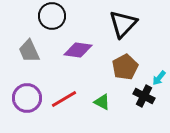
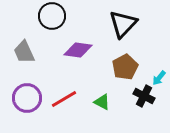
gray trapezoid: moved 5 px left, 1 px down
